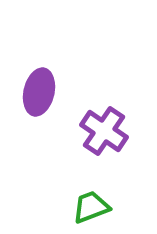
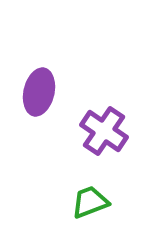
green trapezoid: moved 1 px left, 5 px up
